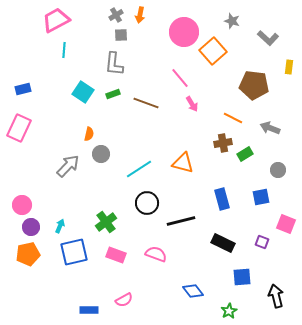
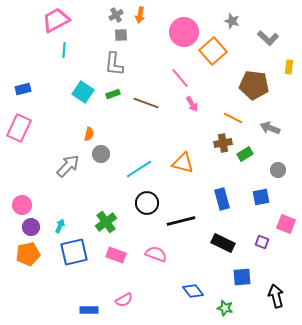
green star at (229, 311): moved 4 px left, 3 px up; rotated 28 degrees counterclockwise
